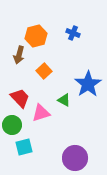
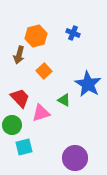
blue star: rotated 8 degrees counterclockwise
